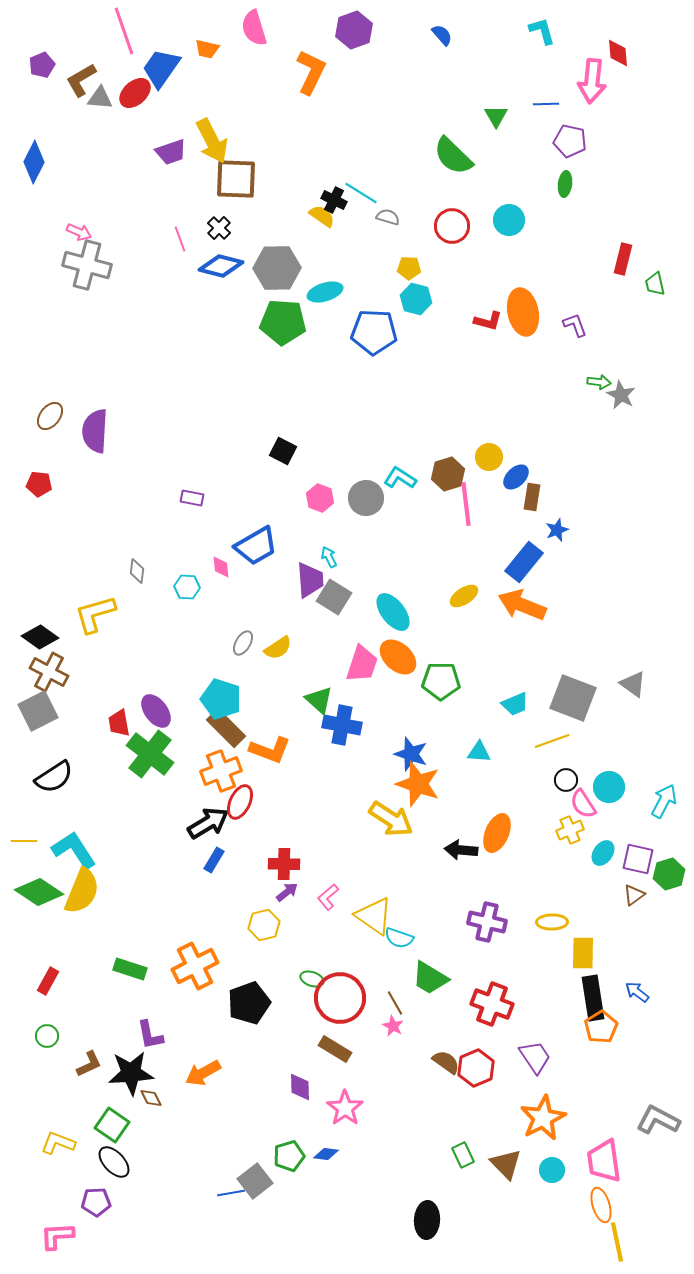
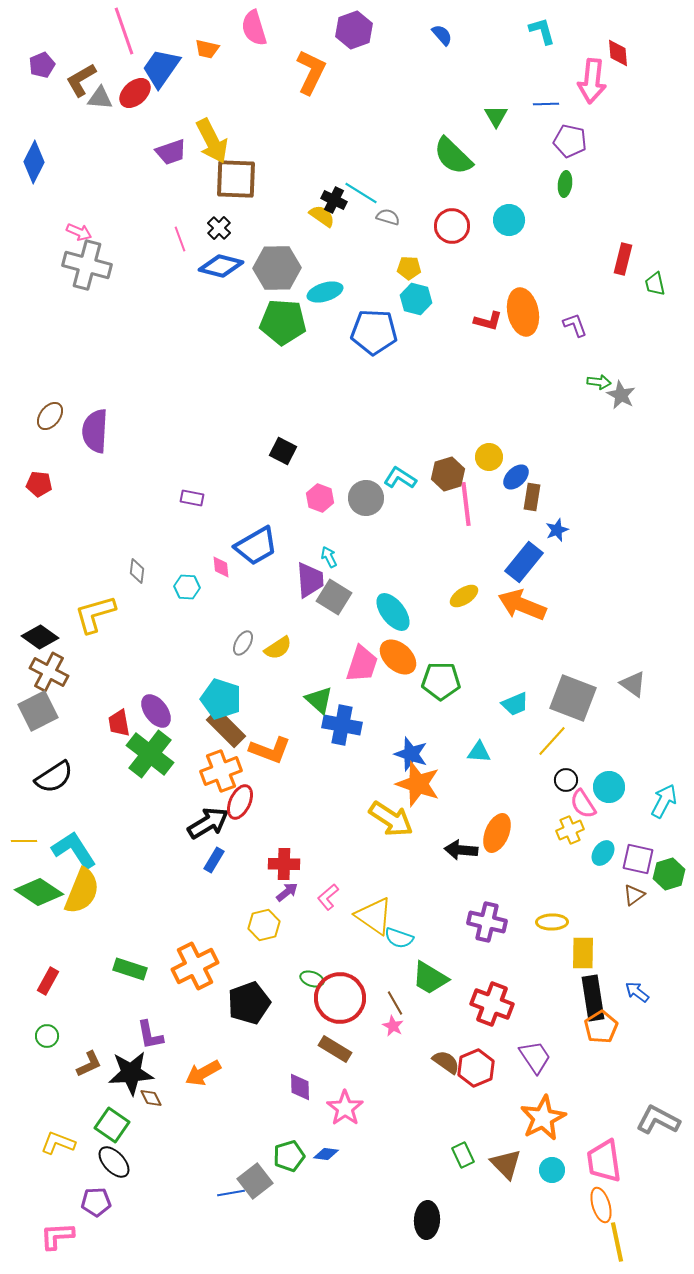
yellow line at (552, 741): rotated 28 degrees counterclockwise
